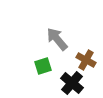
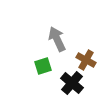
gray arrow: rotated 15 degrees clockwise
